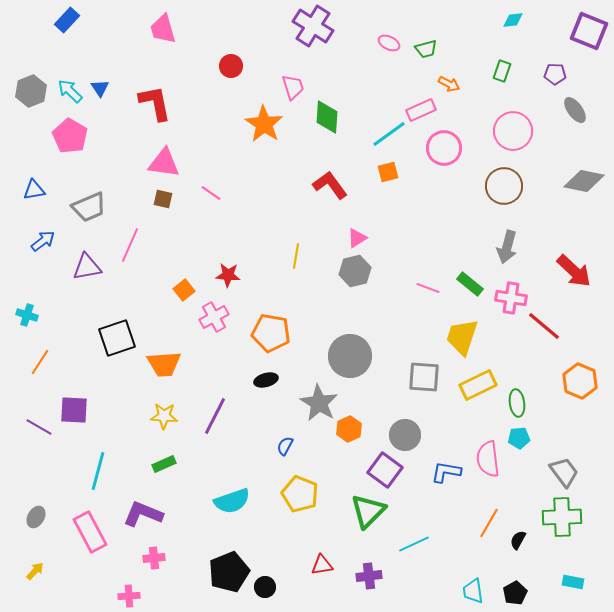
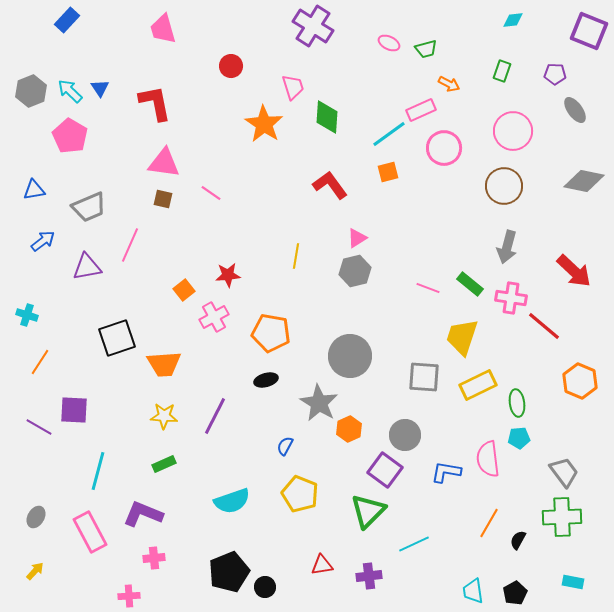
red star at (228, 275): rotated 10 degrees counterclockwise
